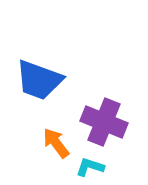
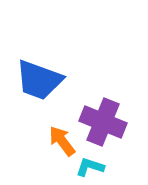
purple cross: moved 1 px left
orange arrow: moved 6 px right, 2 px up
